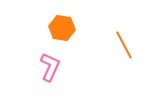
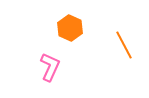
orange hexagon: moved 8 px right; rotated 15 degrees clockwise
